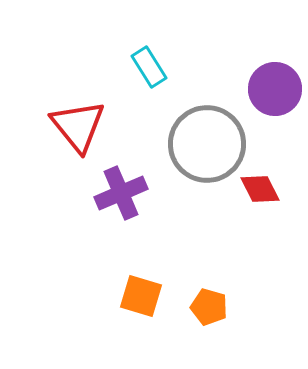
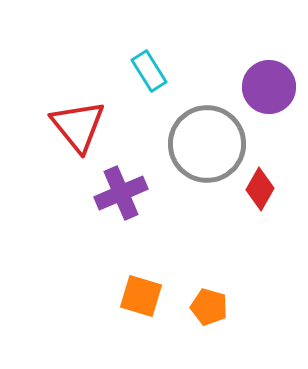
cyan rectangle: moved 4 px down
purple circle: moved 6 px left, 2 px up
red diamond: rotated 57 degrees clockwise
